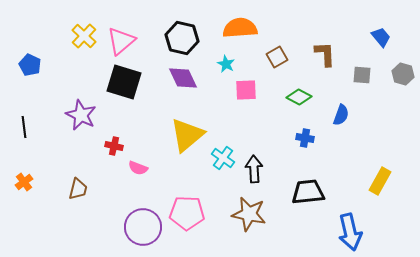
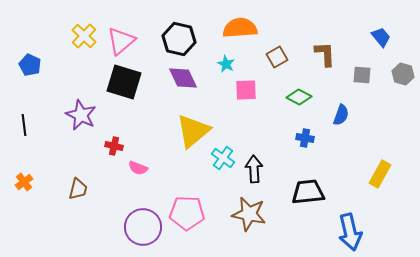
black hexagon: moved 3 px left, 1 px down
black line: moved 2 px up
yellow triangle: moved 6 px right, 4 px up
yellow rectangle: moved 7 px up
